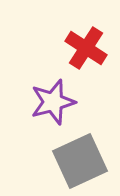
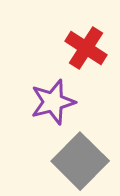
gray square: rotated 20 degrees counterclockwise
